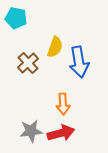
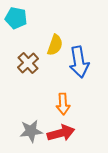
yellow semicircle: moved 2 px up
